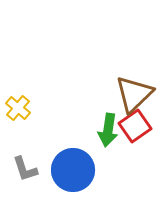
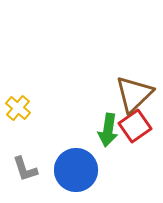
blue circle: moved 3 px right
